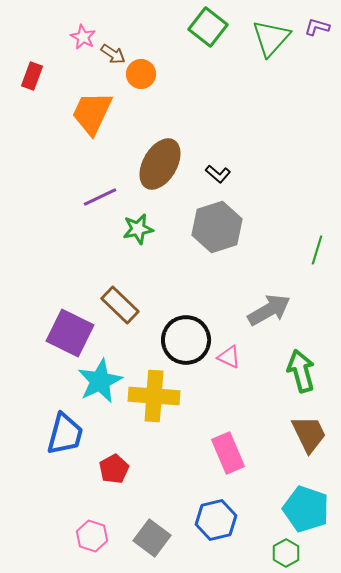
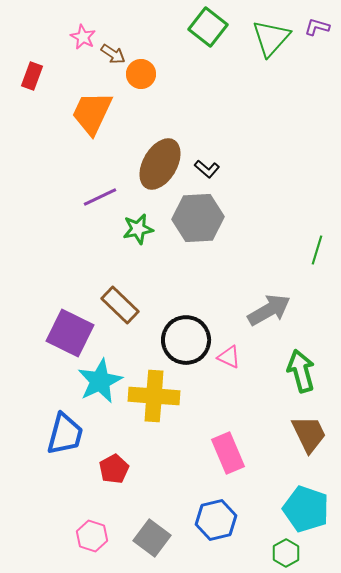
black L-shape: moved 11 px left, 5 px up
gray hexagon: moved 19 px left, 9 px up; rotated 15 degrees clockwise
